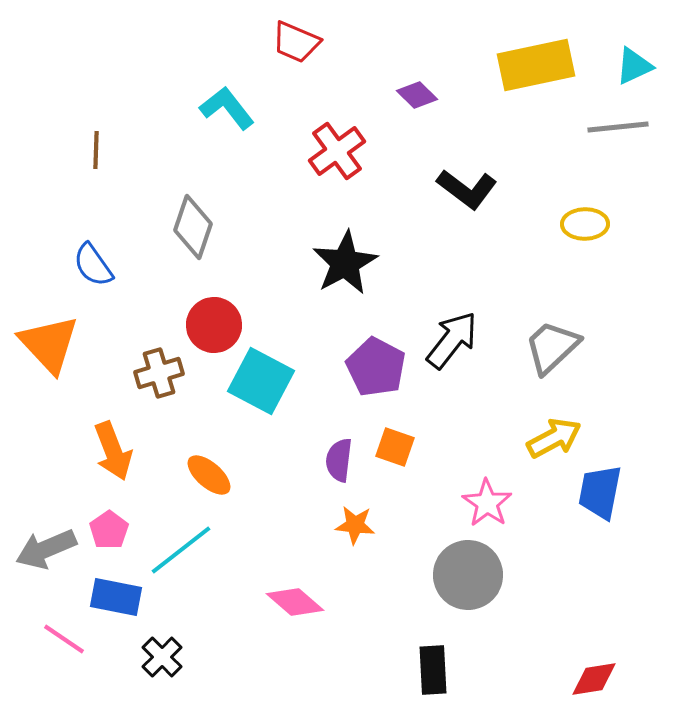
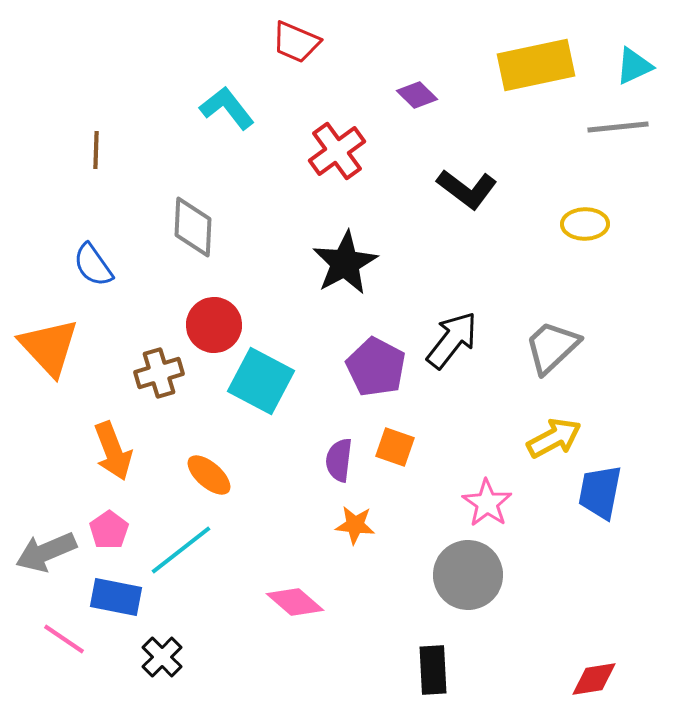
gray diamond: rotated 16 degrees counterclockwise
orange triangle: moved 3 px down
gray arrow: moved 3 px down
